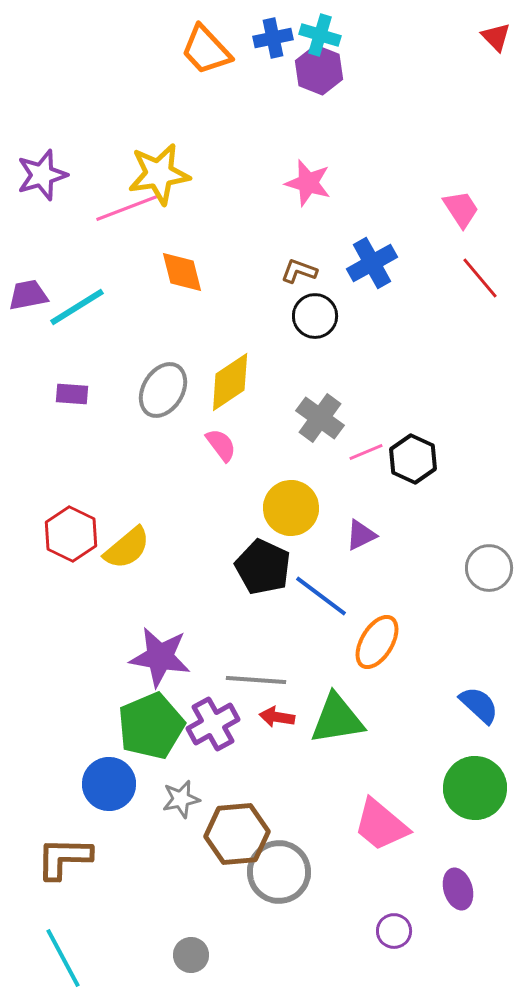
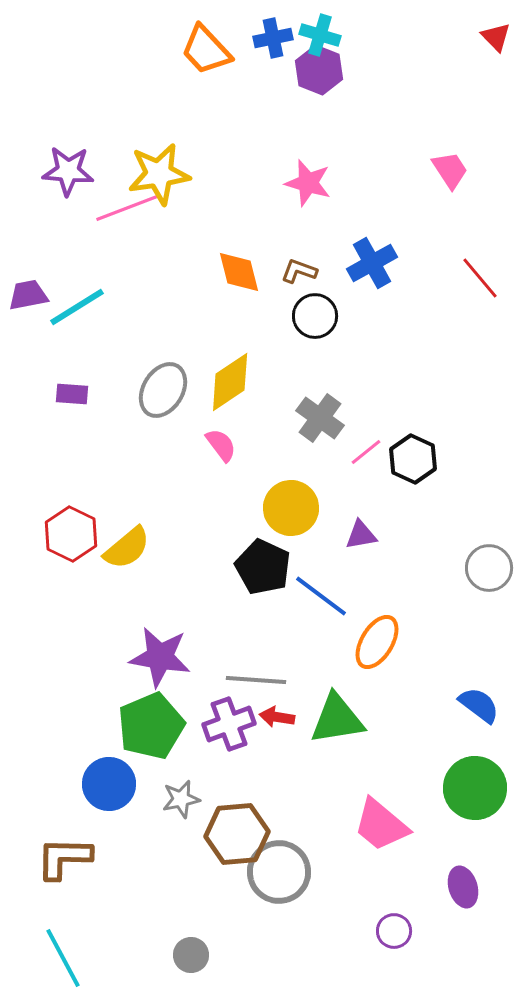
purple star at (42, 175): moved 26 px right, 4 px up; rotated 21 degrees clockwise
pink trapezoid at (461, 209): moved 11 px left, 39 px up
orange diamond at (182, 272): moved 57 px right
pink line at (366, 452): rotated 16 degrees counterclockwise
purple triangle at (361, 535): rotated 16 degrees clockwise
blue semicircle at (479, 705): rotated 6 degrees counterclockwise
purple cross at (213, 724): moved 16 px right; rotated 9 degrees clockwise
purple ellipse at (458, 889): moved 5 px right, 2 px up
